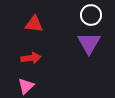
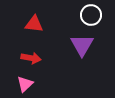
purple triangle: moved 7 px left, 2 px down
red arrow: rotated 18 degrees clockwise
pink triangle: moved 1 px left, 2 px up
